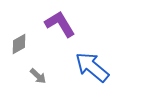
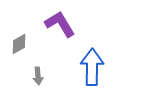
blue arrow: rotated 51 degrees clockwise
gray arrow: rotated 42 degrees clockwise
